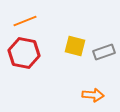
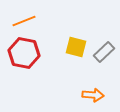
orange line: moved 1 px left
yellow square: moved 1 px right, 1 px down
gray rectangle: rotated 25 degrees counterclockwise
